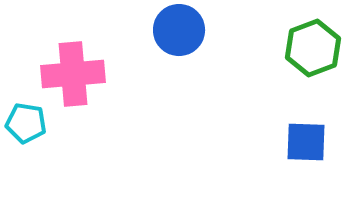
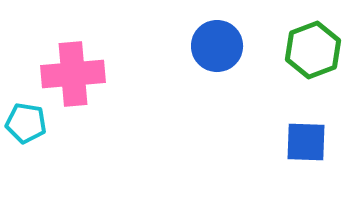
blue circle: moved 38 px right, 16 px down
green hexagon: moved 2 px down
